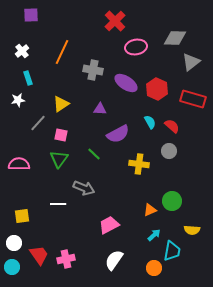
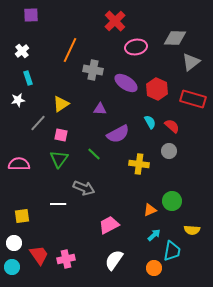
orange line: moved 8 px right, 2 px up
